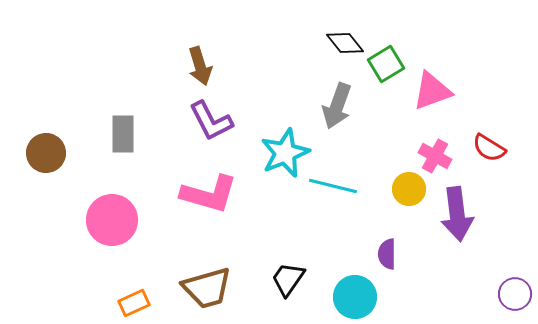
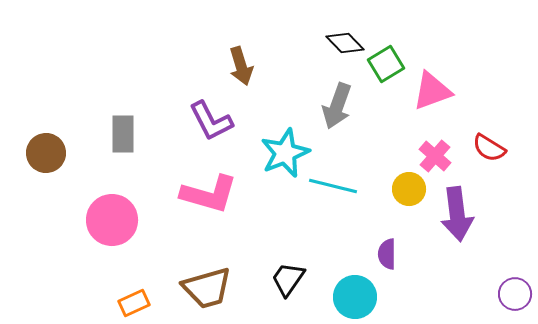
black diamond: rotated 6 degrees counterclockwise
brown arrow: moved 41 px right
pink cross: rotated 12 degrees clockwise
